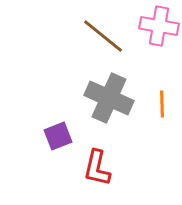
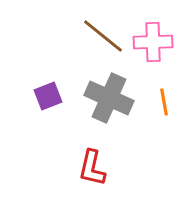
pink cross: moved 6 px left, 16 px down; rotated 12 degrees counterclockwise
orange line: moved 2 px right, 2 px up; rotated 8 degrees counterclockwise
purple square: moved 10 px left, 40 px up
red L-shape: moved 5 px left
